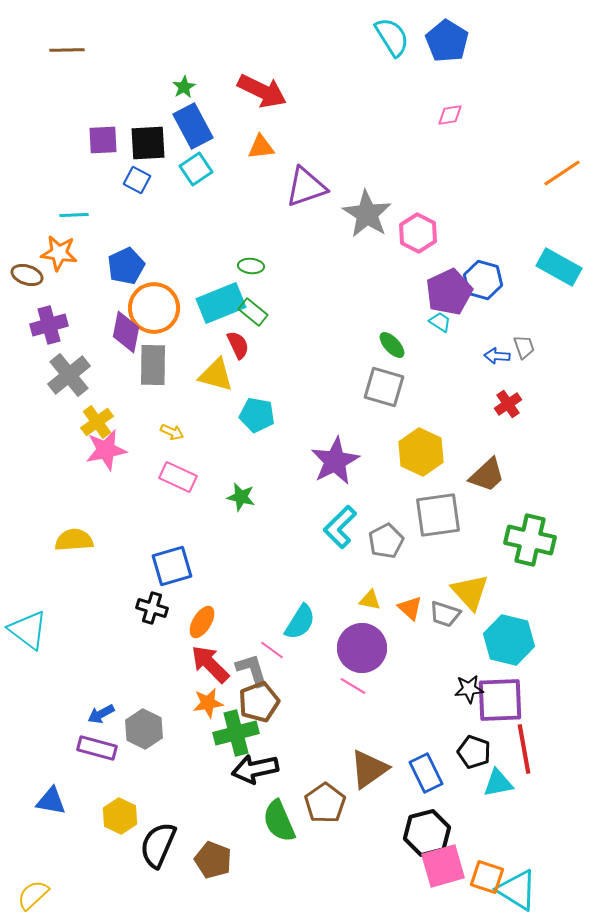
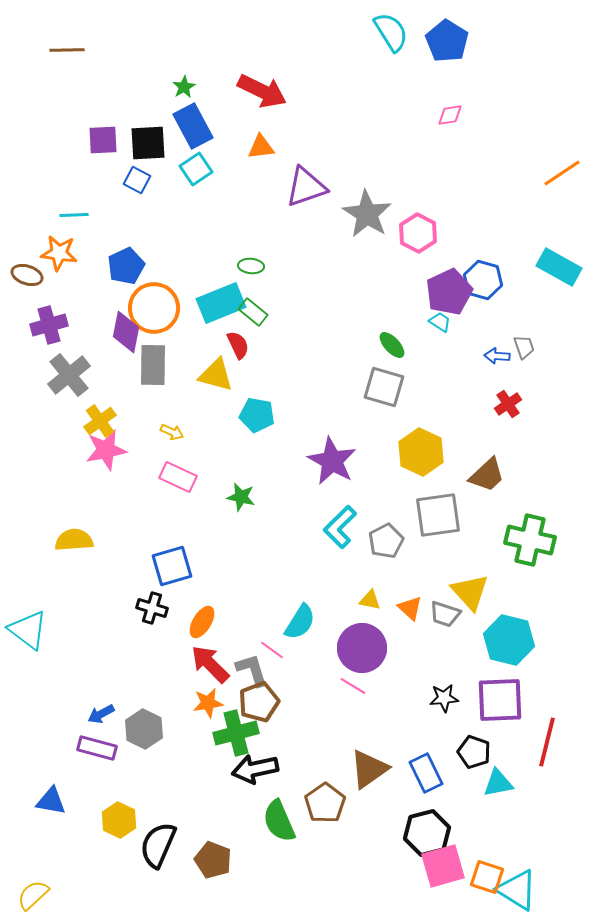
cyan semicircle at (392, 37): moved 1 px left, 5 px up
yellow cross at (97, 422): moved 3 px right, 1 px up
purple star at (335, 461): moved 3 px left; rotated 15 degrees counterclockwise
black star at (469, 689): moved 25 px left, 9 px down
red line at (524, 749): moved 23 px right, 7 px up; rotated 24 degrees clockwise
yellow hexagon at (120, 816): moved 1 px left, 4 px down
